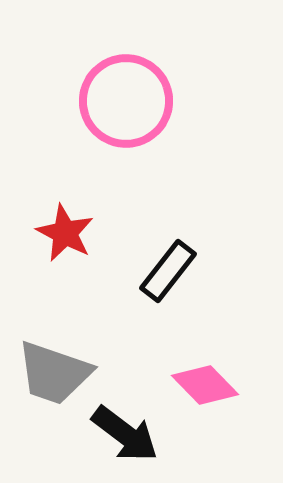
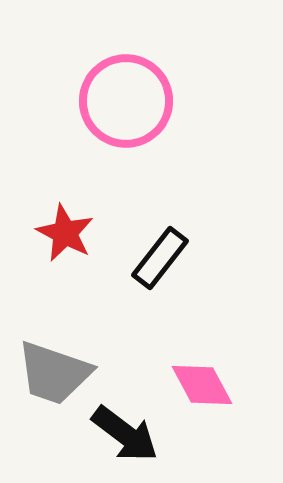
black rectangle: moved 8 px left, 13 px up
pink diamond: moved 3 px left; rotated 16 degrees clockwise
